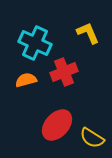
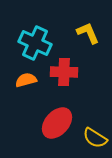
red cross: rotated 24 degrees clockwise
red ellipse: moved 2 px up
yellow semicircle: moved 3 px right
